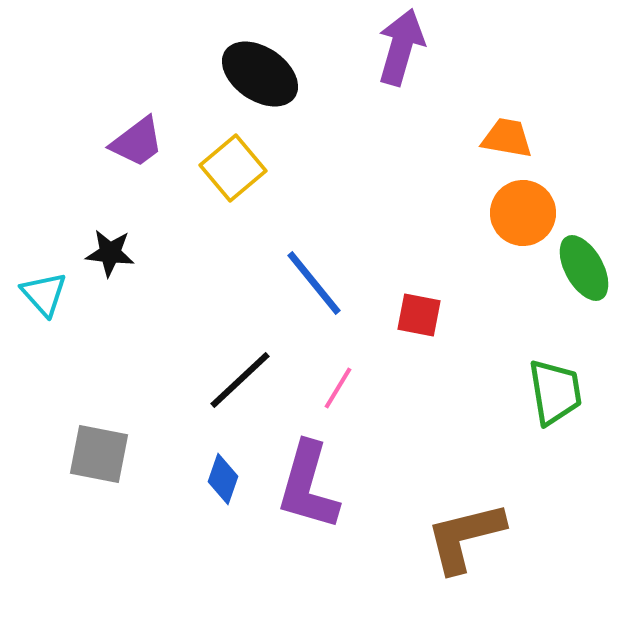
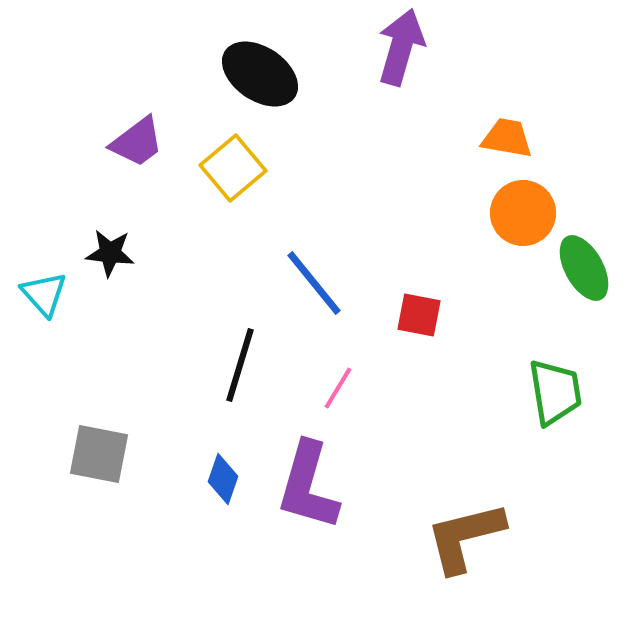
black line: moved 15 px up; rotated 30 degrees counterclockwise
